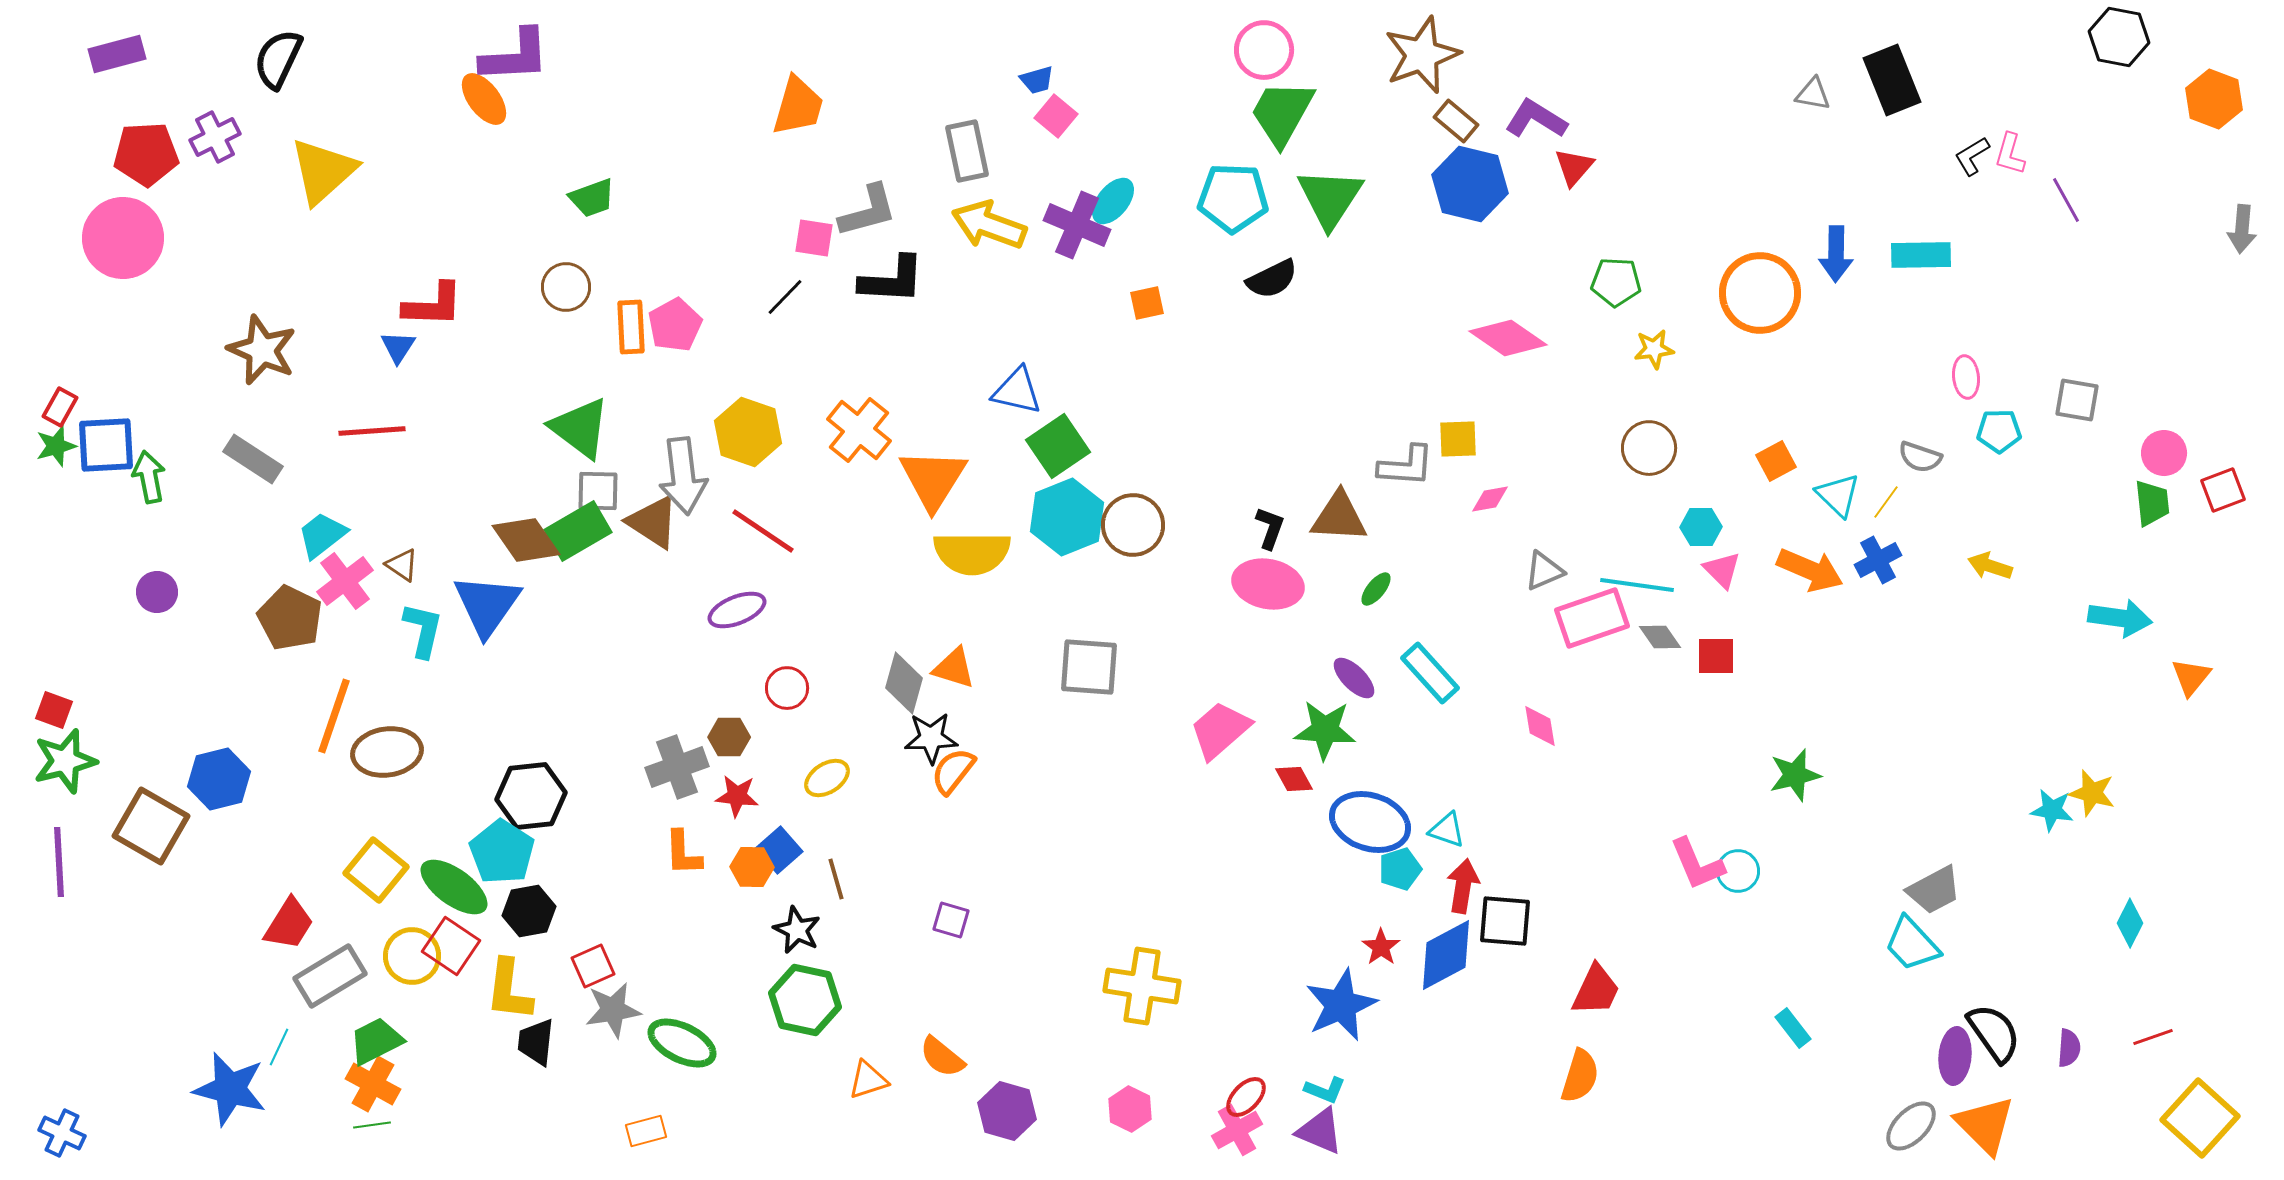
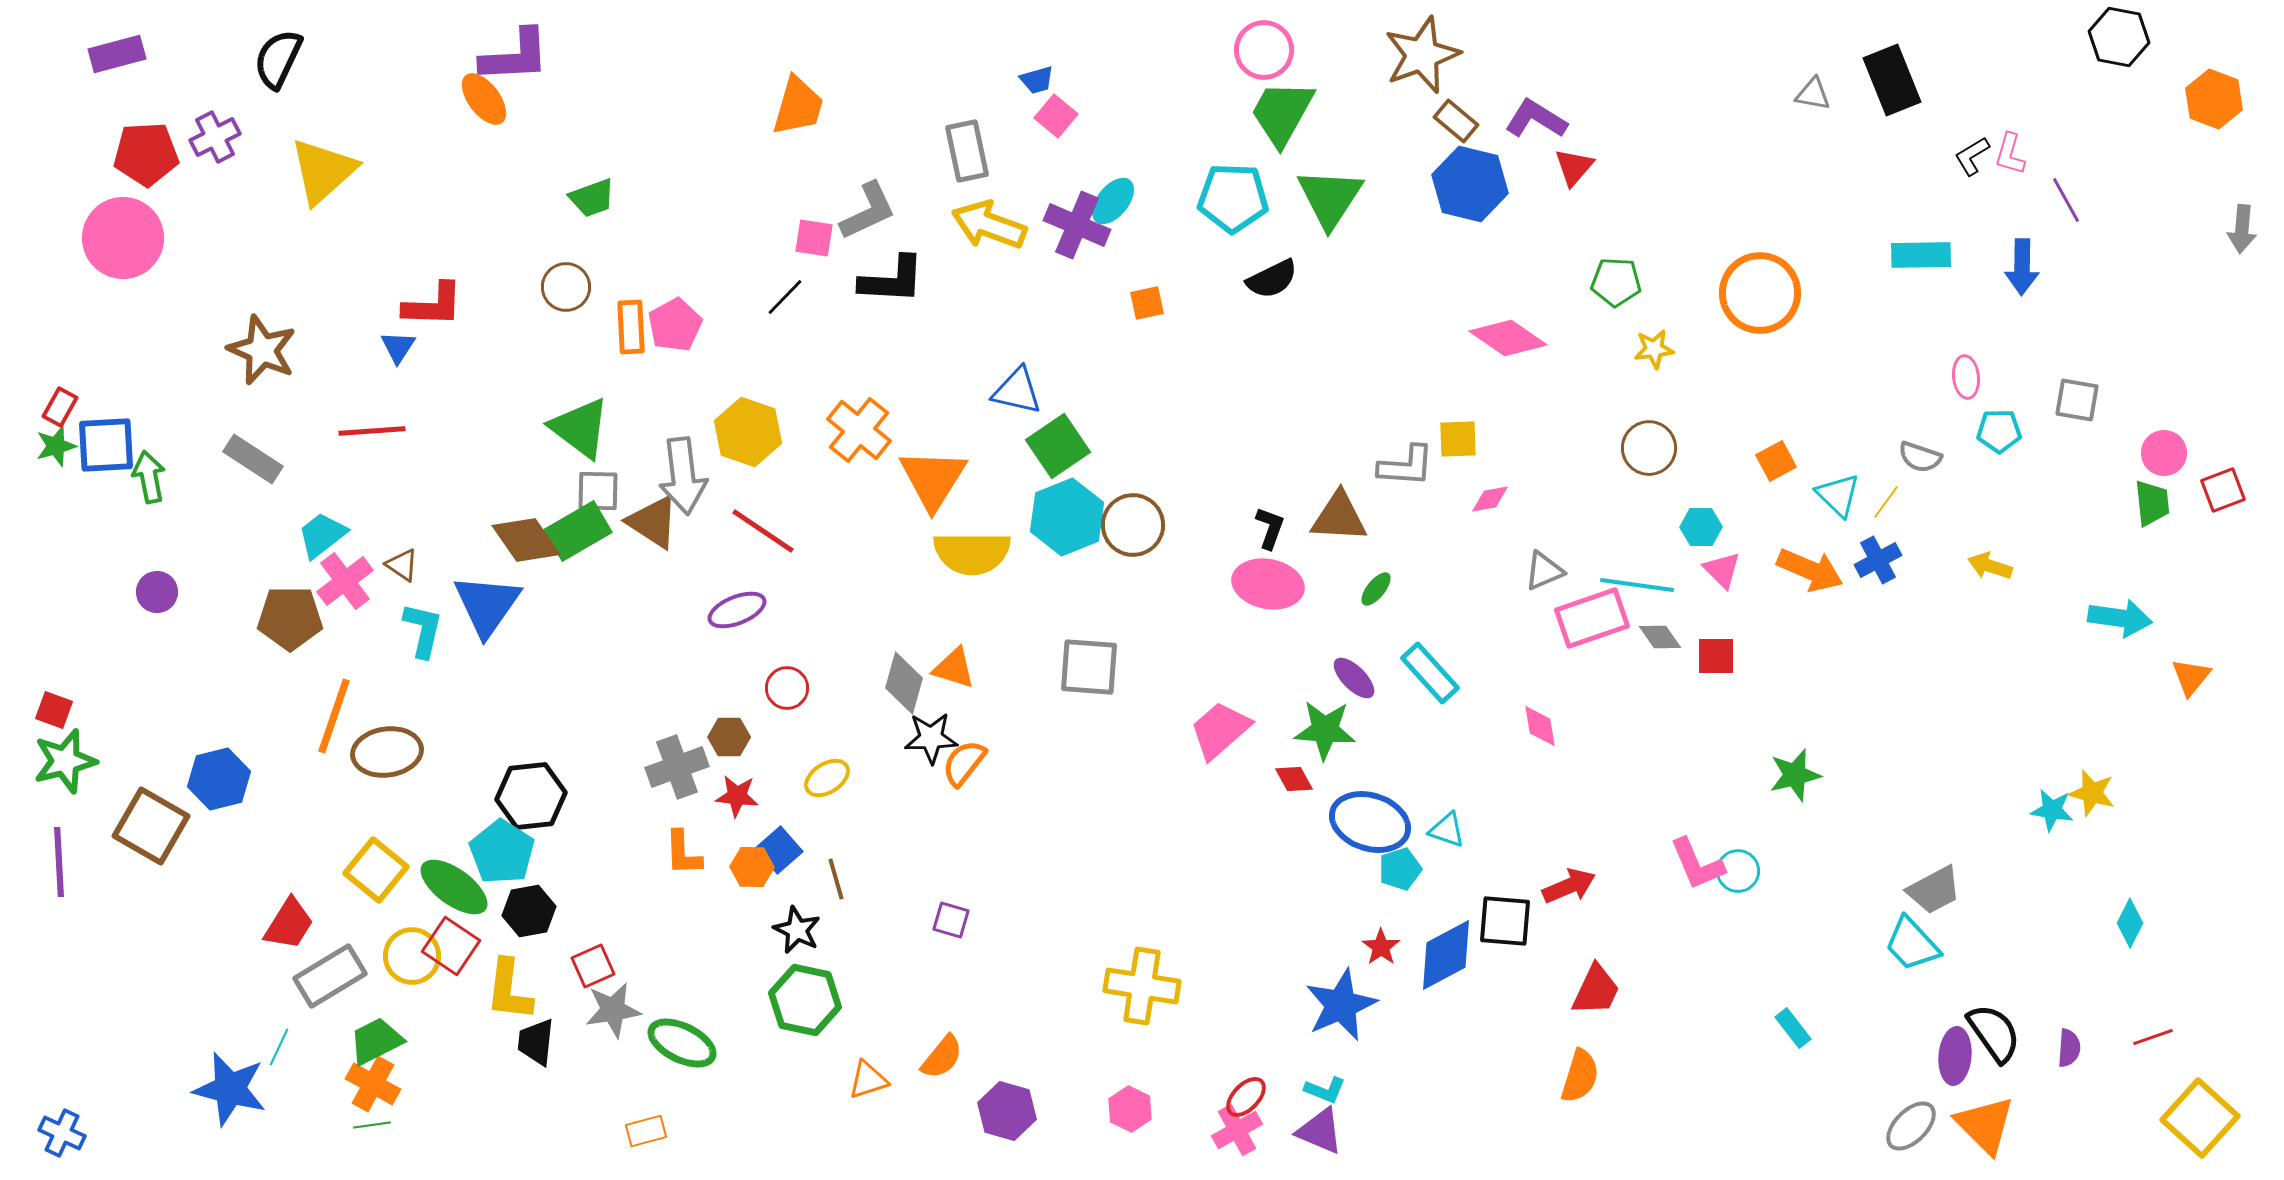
gray L-shape at (868, 211): rotated 10 degrees counterclockwise
blue arrow at (1836, 254): moved 186 px right, 13 px down
brown pentagon at (290, 618): rotated 26 degrees counterclockwise
orange semicircle at (953, 771): moved 11 px right, 8 px up
red arrow at (1463, 886): moved 106 px right; rotated 58 degrees clockwise
orange semicircle at (942, 1057): rotated 90 degrees counterclockwise
